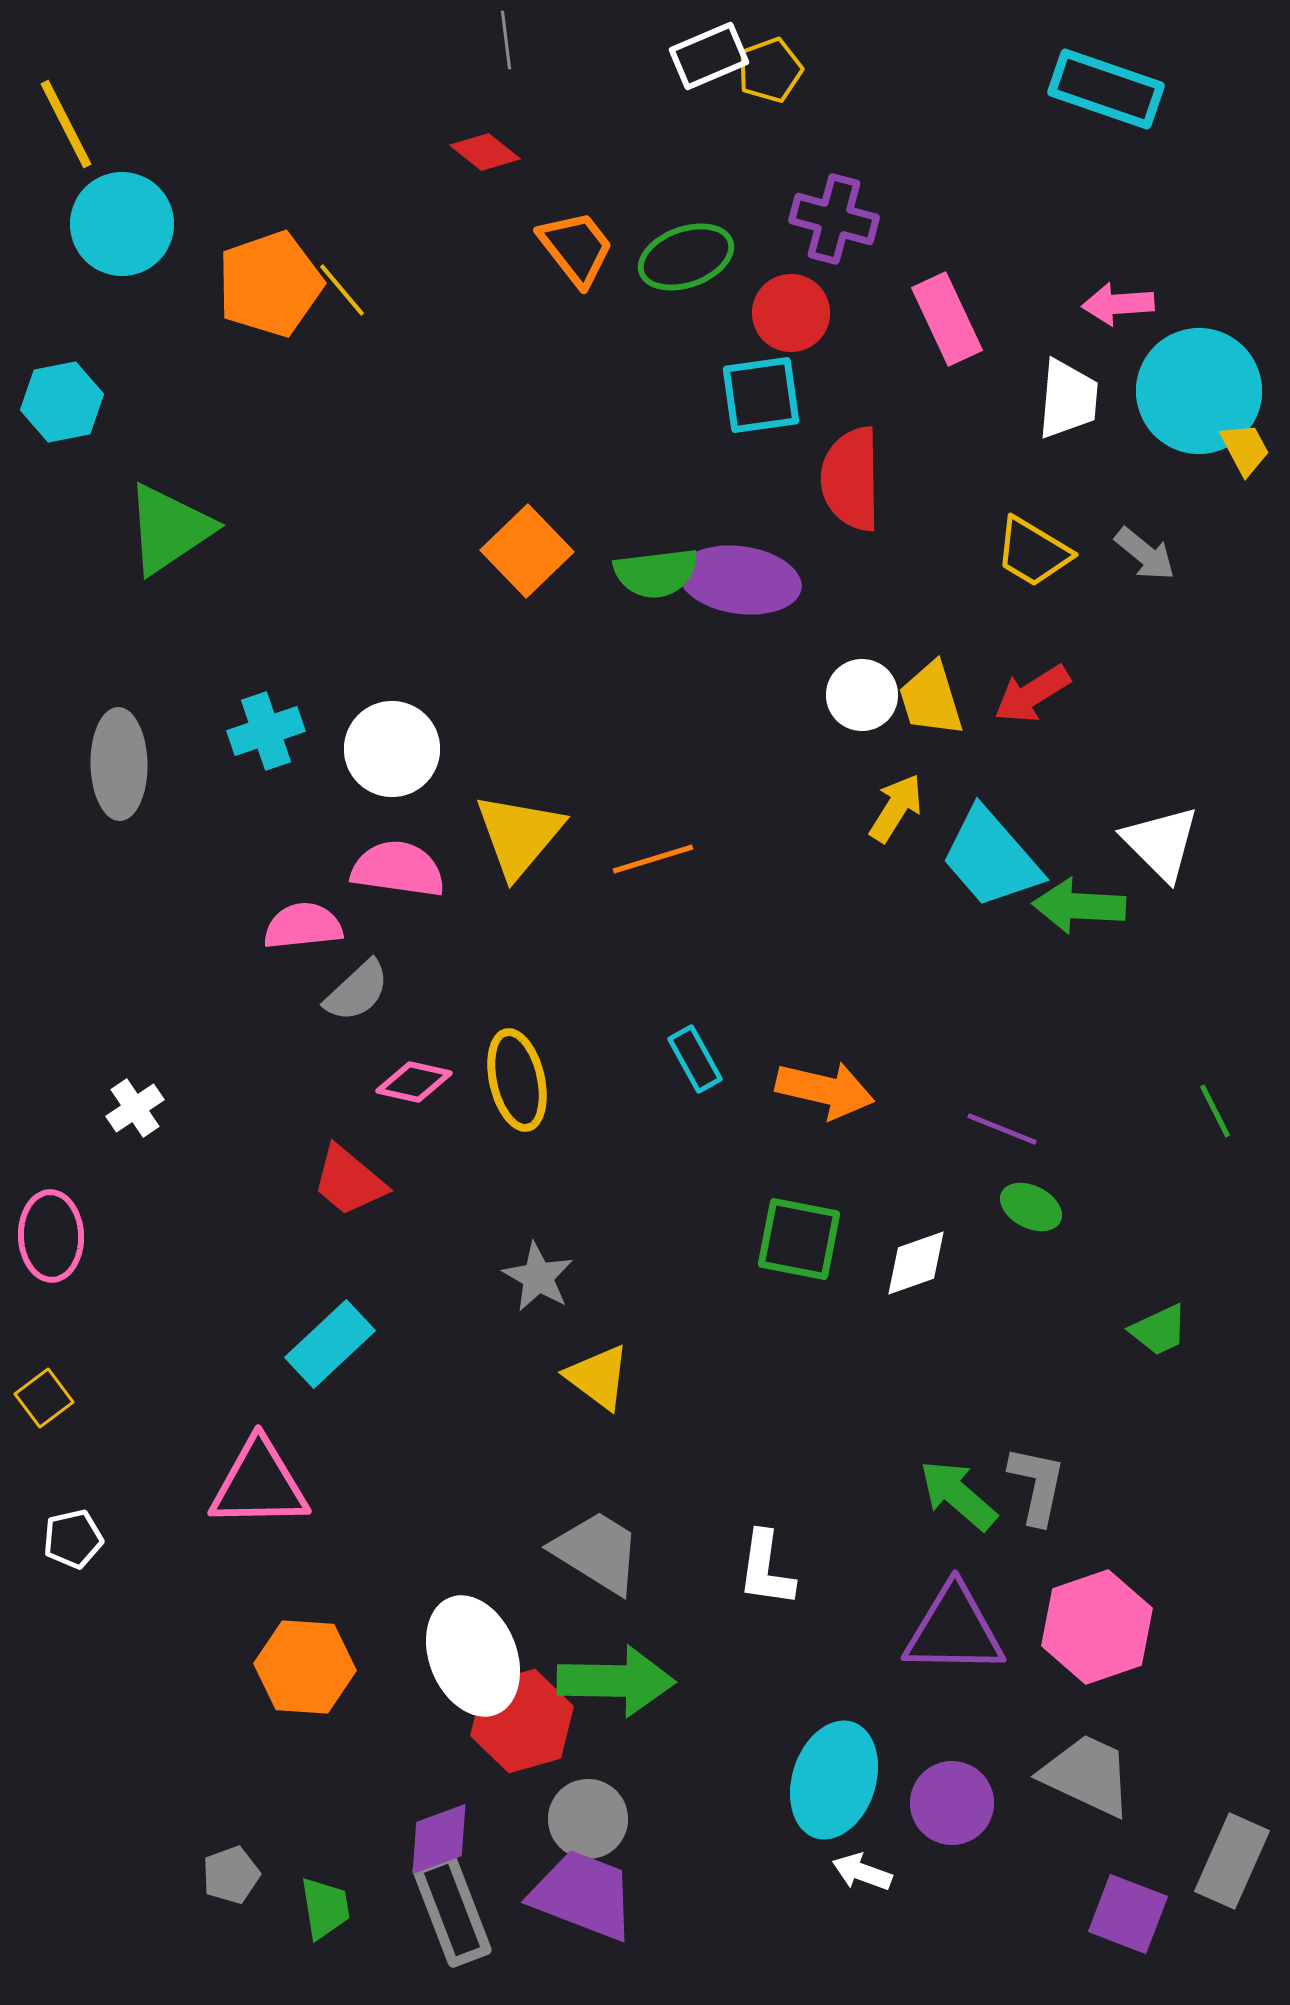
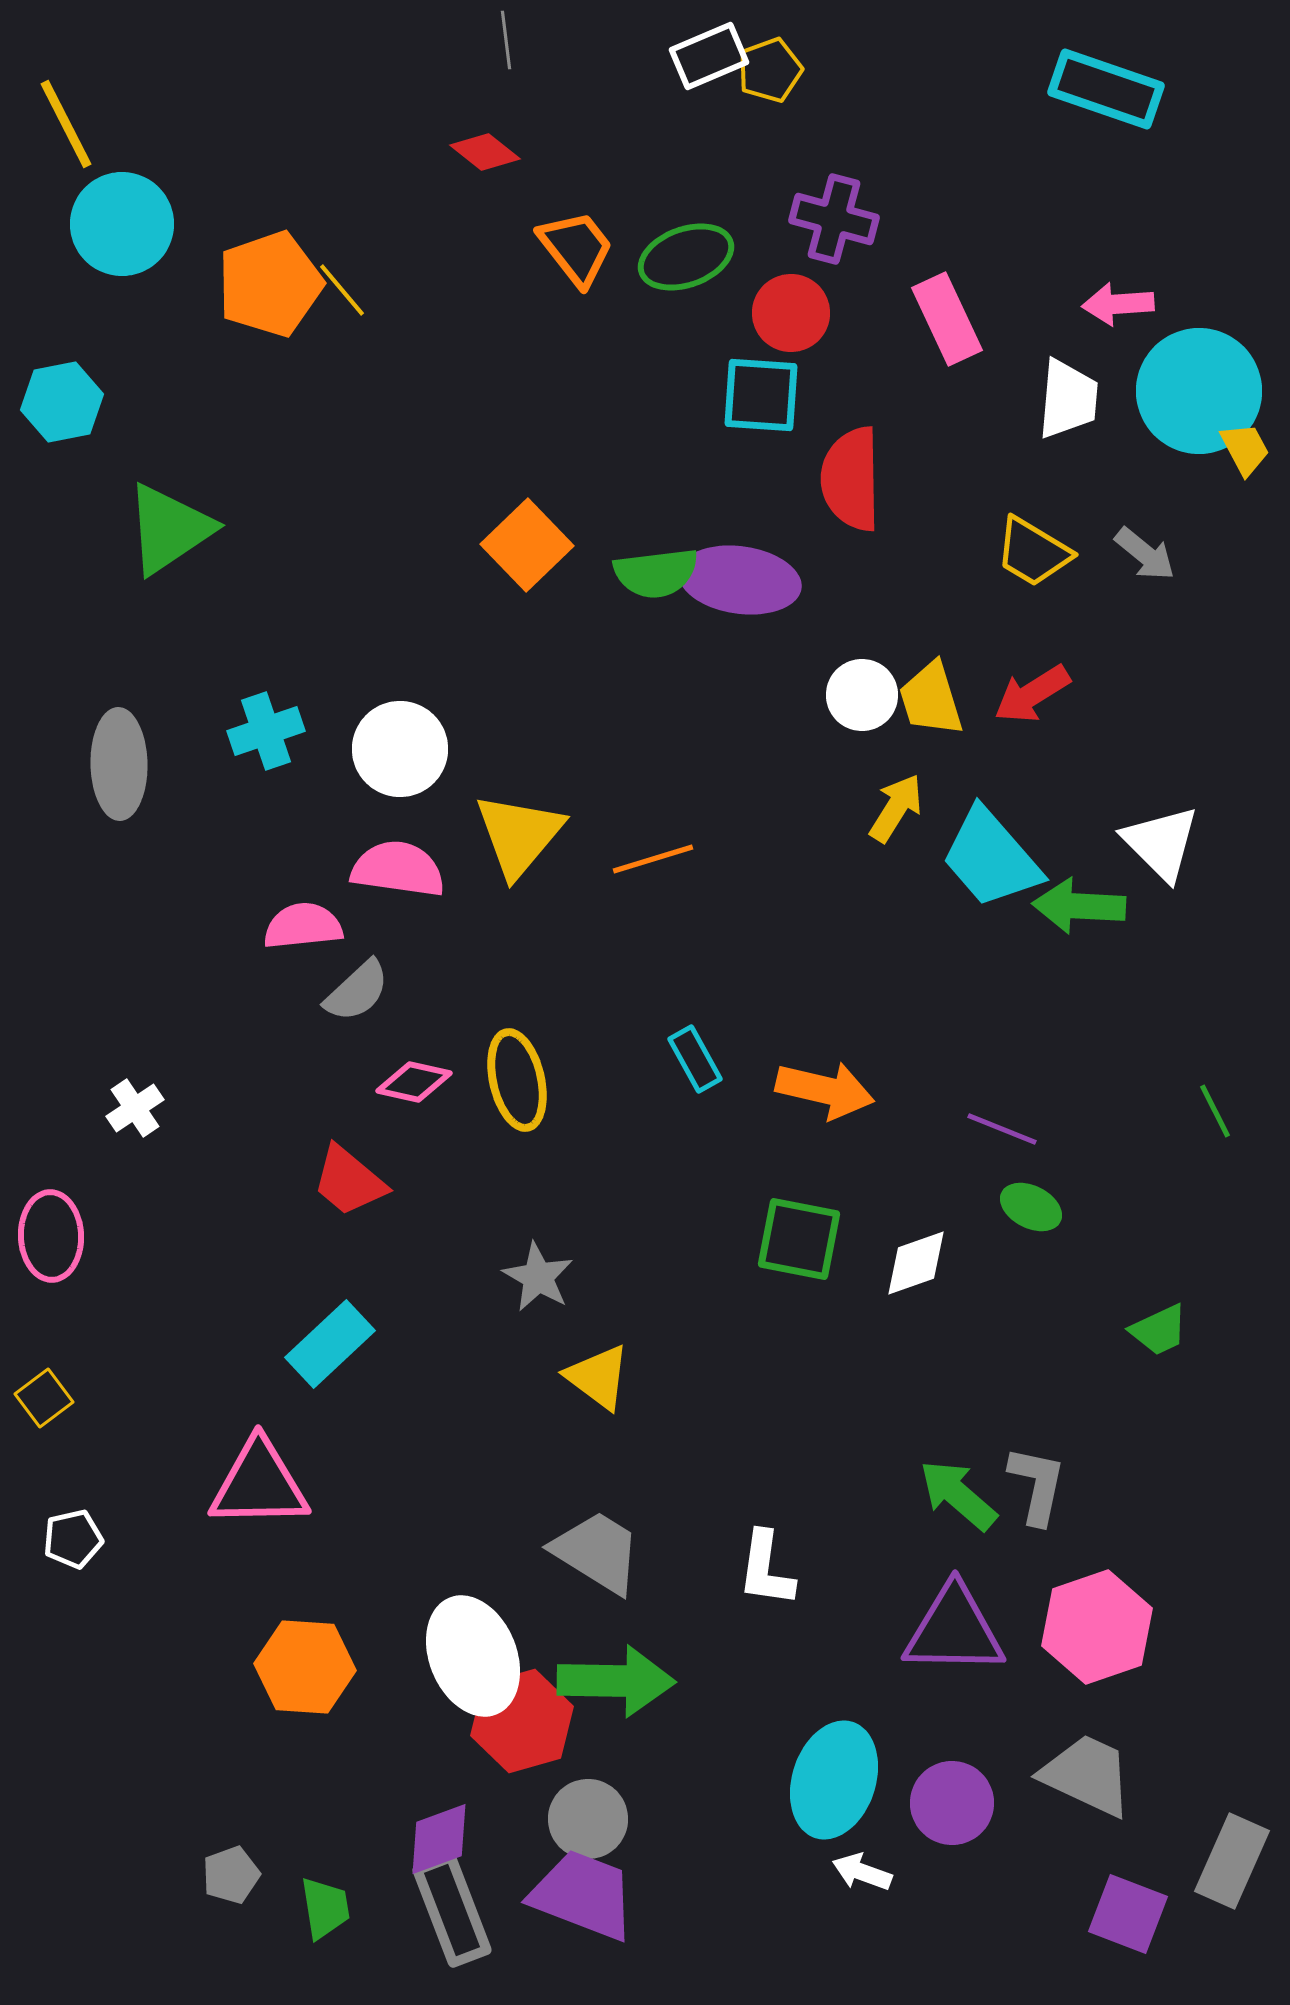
cyan square at (761, 395): rotated 12 degrees clockwise
orange square at (527, 551): moved 6 px up
white circle at (392, 749): moved 8 px right
